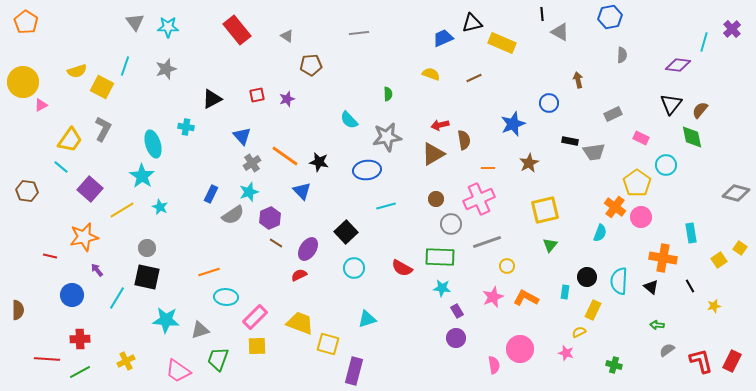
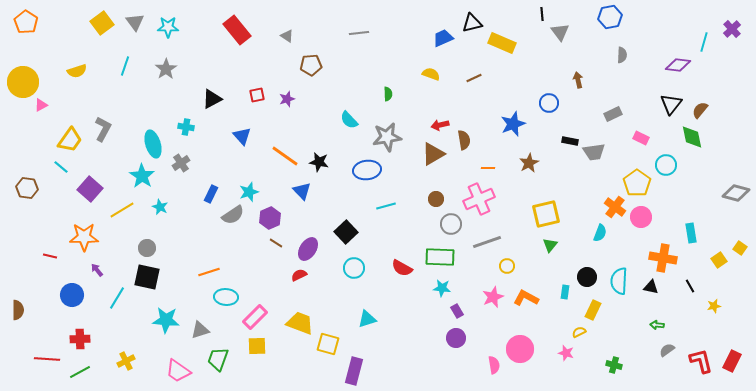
gray triangle at (560, 32): rotated 24 degrees clockwise
gray star at (166, 69): rotated 15 degrees counterclockwise
yellow square at (102, 87): moved 64 px up; rotated 25 degrees clockwise
gray cross at (252, 163): moved 71 px left
brown hexagon at (27, 191): moved 3 px up
yellow square at (545, 210): moved 1 px right, 4 px down
orange star at (84, 237): rotated 12 degrees clockwise
black triangle at (651, 287): rotated 28 degrees counterclockwise
